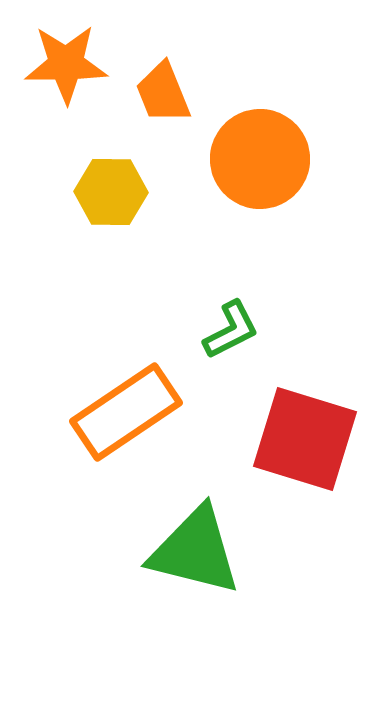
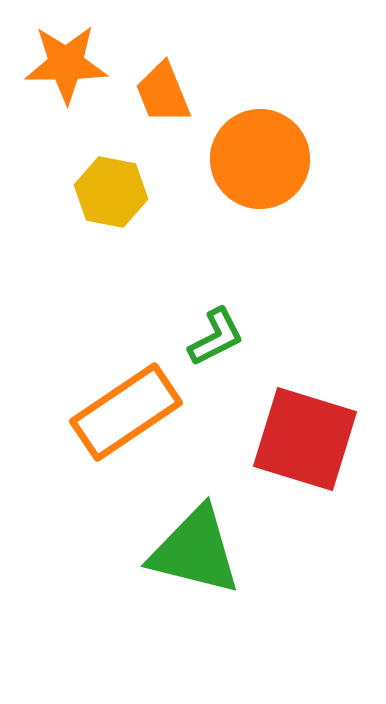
yellow hexagon: rotated 10 degrees clockwise
green L-shape: moved 15 px left, 7 px down
